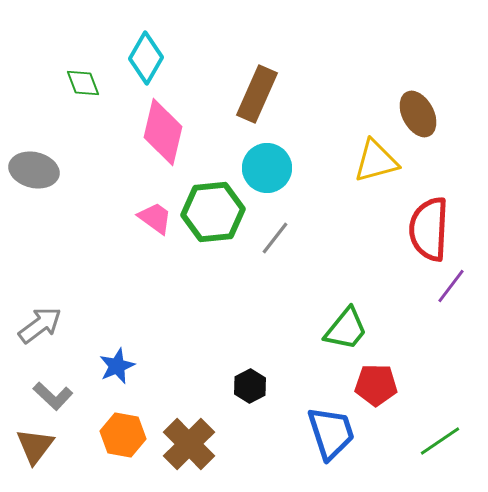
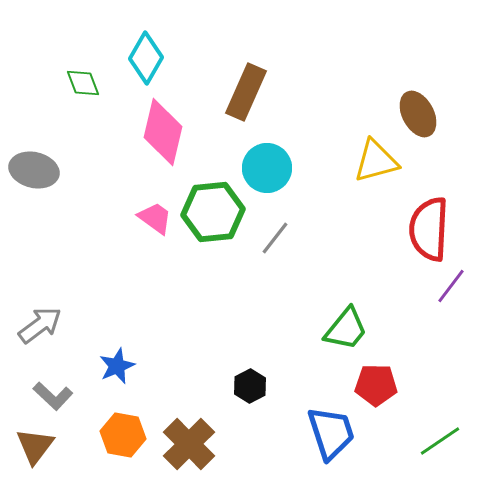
brown rectangle: moved 11 px left, 2 px up
